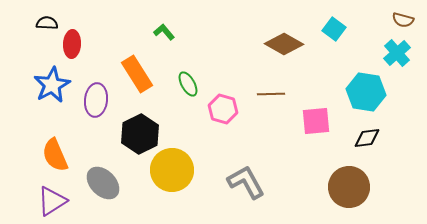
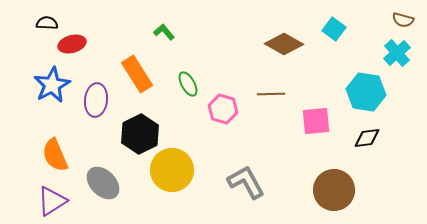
red ellipse: rotated 72 degrees clockwise
brown circle: moved 15 px left, 3 px down
